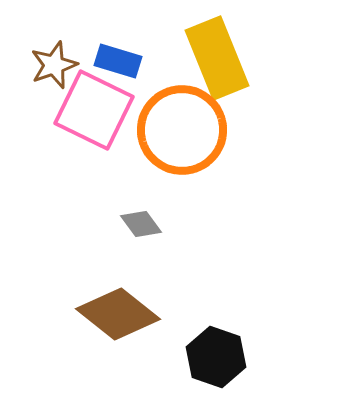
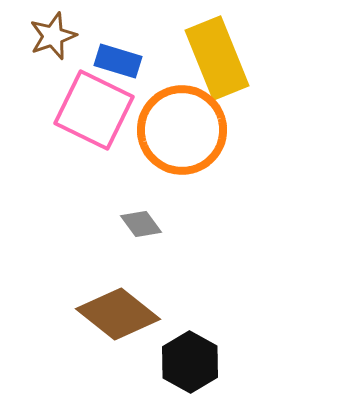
brown star: moved 1 px left, 29 px up
black hexagon: moved 26 px left, 5 px down; rotated 10 degrees clockwise
